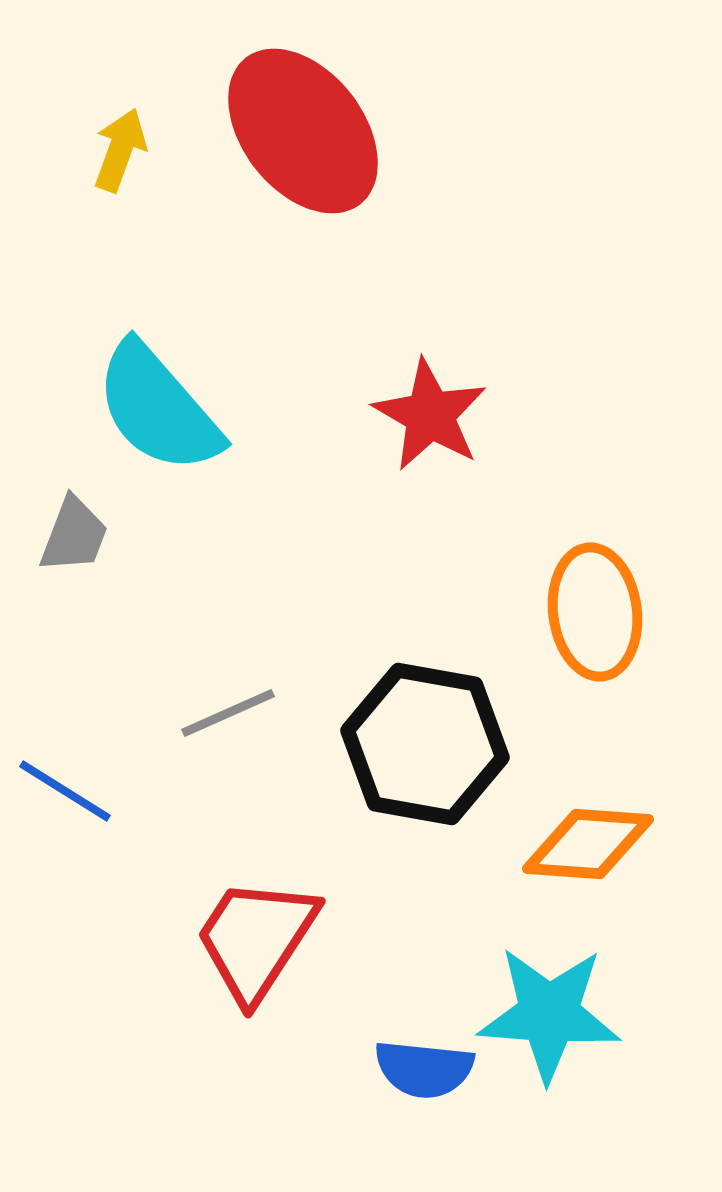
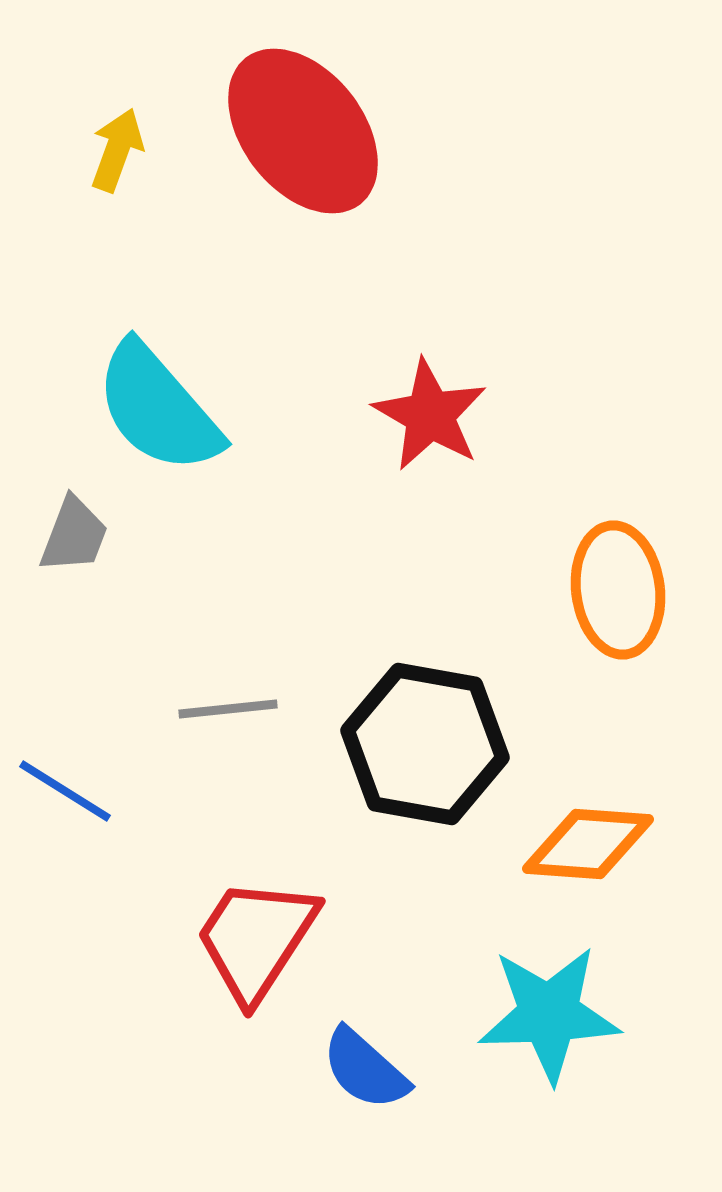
yellow arrow: moved 3 px left
orange ellipse: moved 23 px right, 22 px up
gray line: moved 4 px up; rotated 18 degrees clockwise
cyan star: rotated 6 degrees counterclockwise
blue semicircle: moved 59 px left; rotated 36 degrees clockwise
